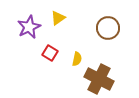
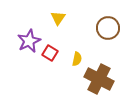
yellow triangle: rotated 21 degrees counterclockwise
purple star: moved 14 px down
